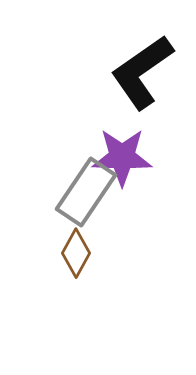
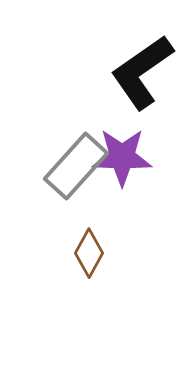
gray rectangle: moved 10 px left, 26 px up; rotated 8 degrees clockwise
brown diamond: moved 13 px right
